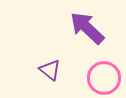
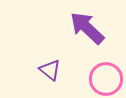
pink circle: moved 2 px right, 1 px down
